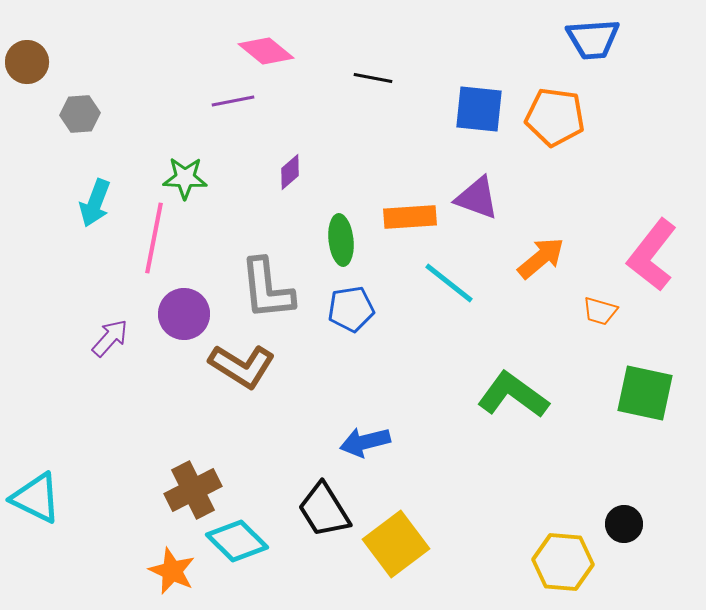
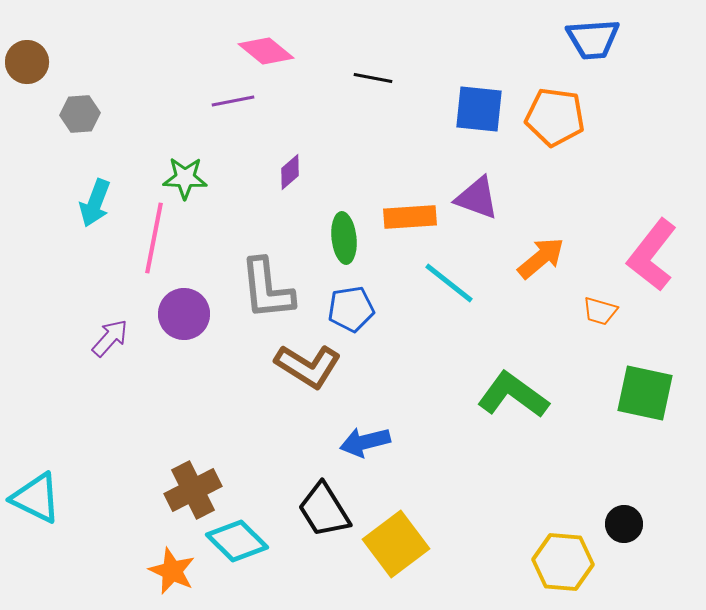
green ellipse: moved 3 px right, 2 px up
brown L-shape: moved 66 px right
